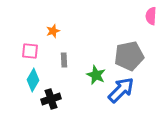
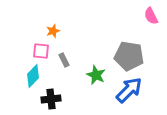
pink semicircle: rotated 30 degrees counterclockwise
pink square: moved 11 px right
gray pentagon: rotated 20 degrees clockwise
gray rectangle: rotated 24 degrees counterclockwise
cyan diamond: moved 4 px up; rotated 15 degrees clockwise
blue arrow: moved 8 px right
black cross: rotated 12 degrees clockwise
